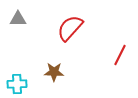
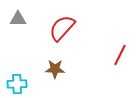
red semicircle: moved 8 px left
brown star: moved 1 px right, 3 px up
